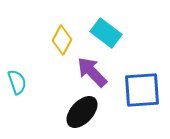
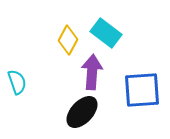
yellow diamond: moved 6 px right
purple arrow: rotated 48 degrees clockwise
